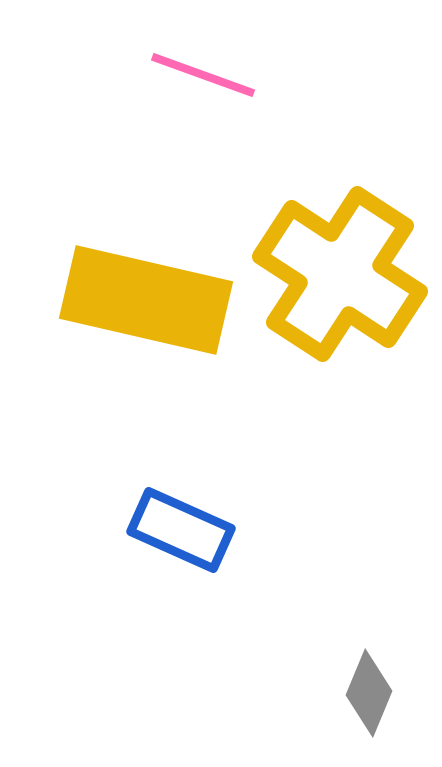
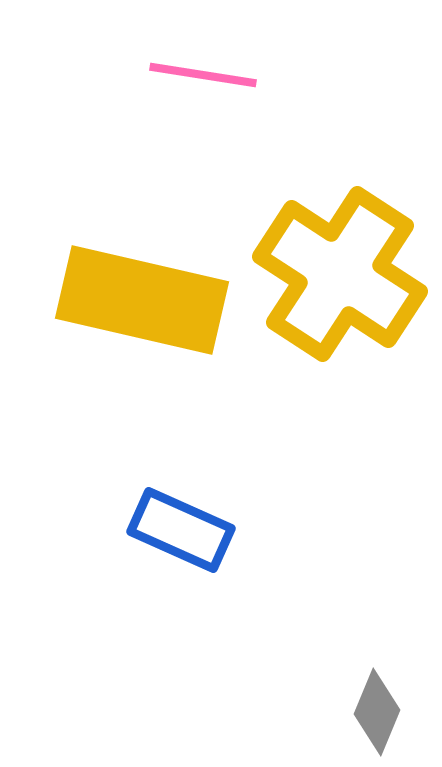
pink line: rotated 11 degrees counterclockwise
yellow rectangle: moved 4 px left
gray diamond: moved 8 px right, 19 px down
